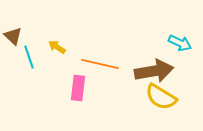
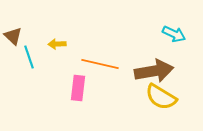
cyan arrow: moved 6 px left, 9 px up
yellow arrow: moved 3 px up; rotated 36 degrees counterclockwise
